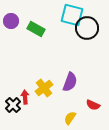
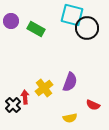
yellow semicircle: rotated 136 degrees counterclockwise
